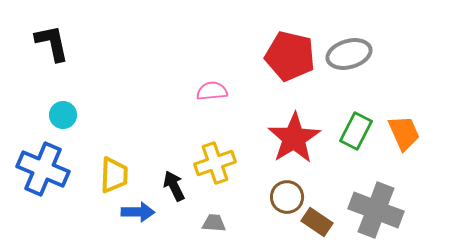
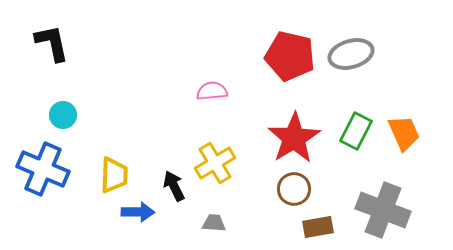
gray ellipse: moved 2 px right
yellow cross: rotated 12 degrees counterclockwise
brown circle: moved 7 px right, 8 px up
gray cross: moved 7 px right
brown rectangle: moved 1 px right, 5 px down; rotated 44 degrees counterclockwise
